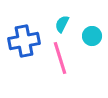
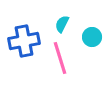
cyan circle: moved 1 px down
